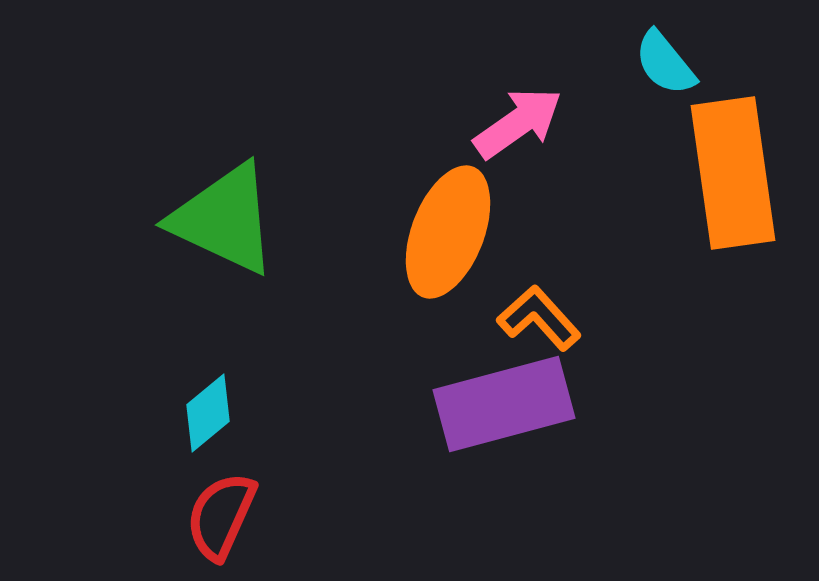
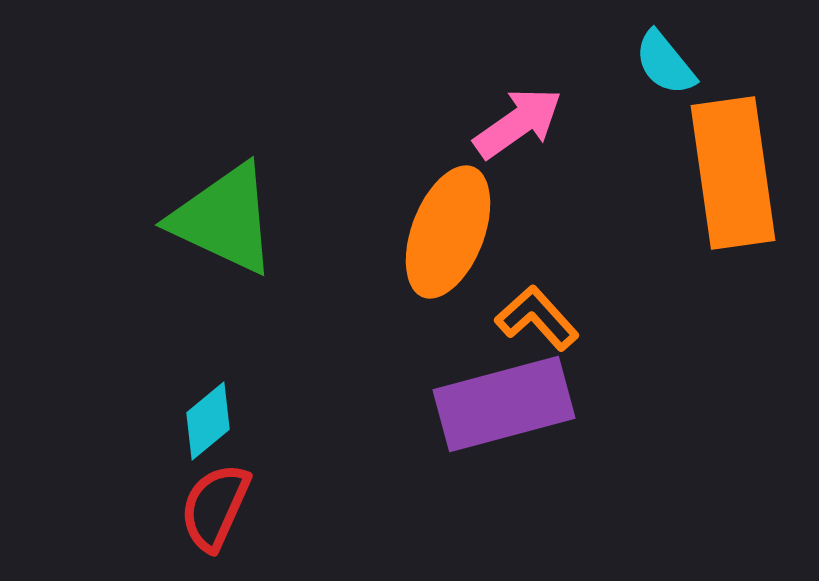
orange L-shape: moved 2 px left
cyan diamond: moved 8 px down
red semicircle: moved 6 px left, 9 px up
